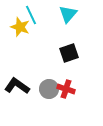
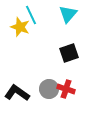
black L-shape: moved 7 px down
